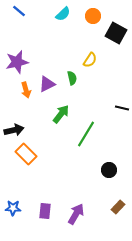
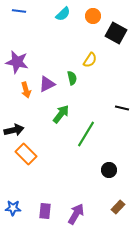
blue line: rotated 32 degrees counterclockwise
purple star: rotated 25 degrees clockwise
